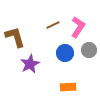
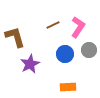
blue circle: moved 1 px down
